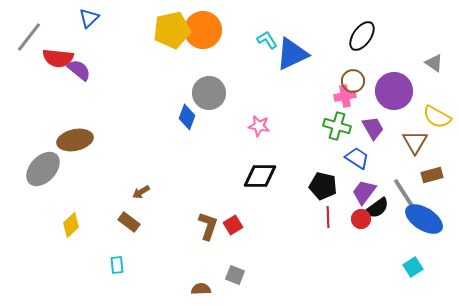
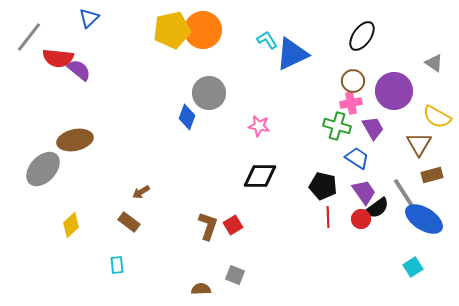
pink cross at (345, 96): moved 6 px right, 7 px down
brown triangle at (415, 142): moved 4 px right, 2 px down
purple trapezoid at (364, 192): rotated 108 degrees clockwise
